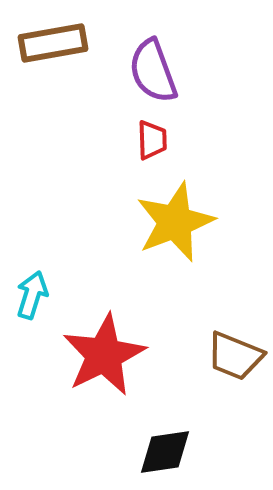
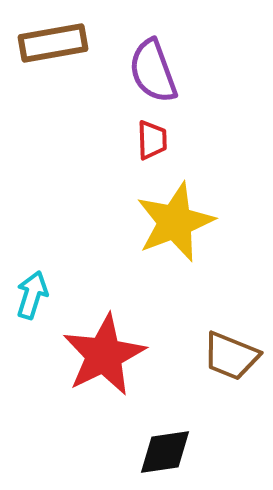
brown trapezoid: moved 4 px left
